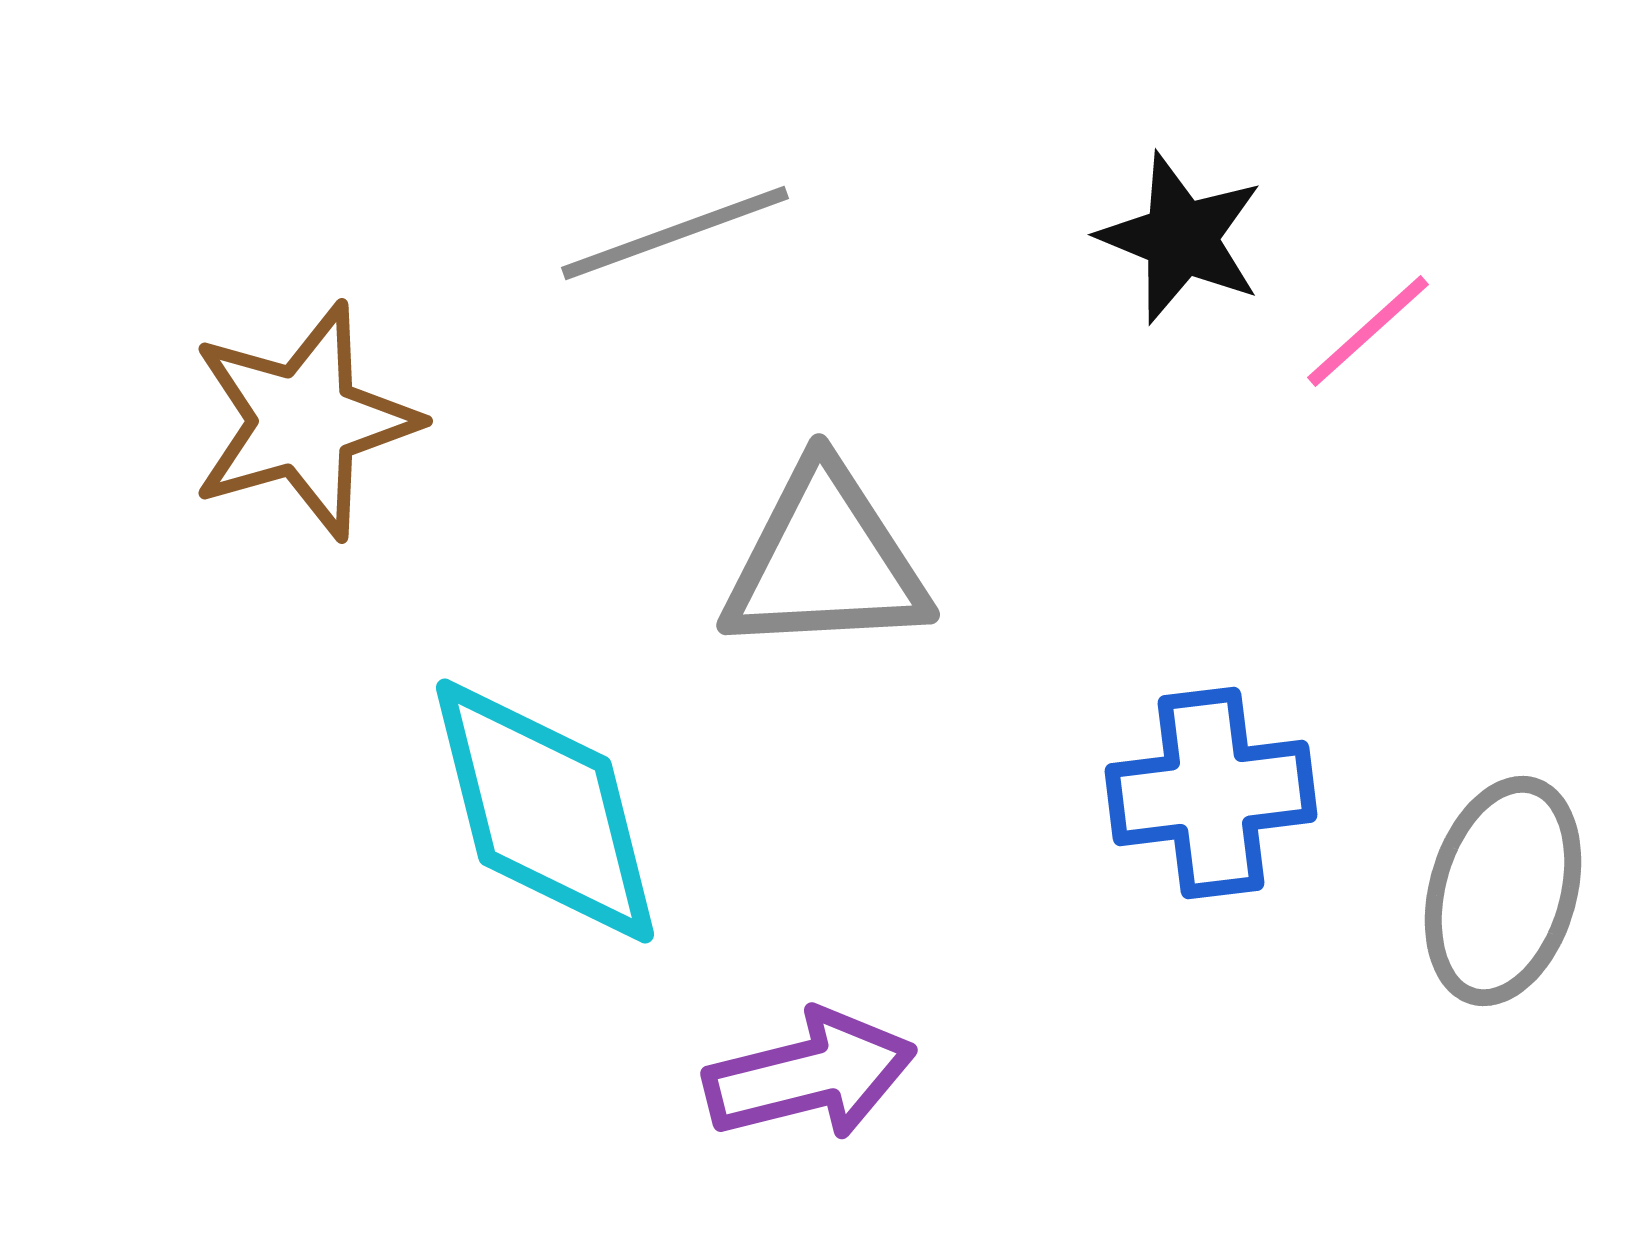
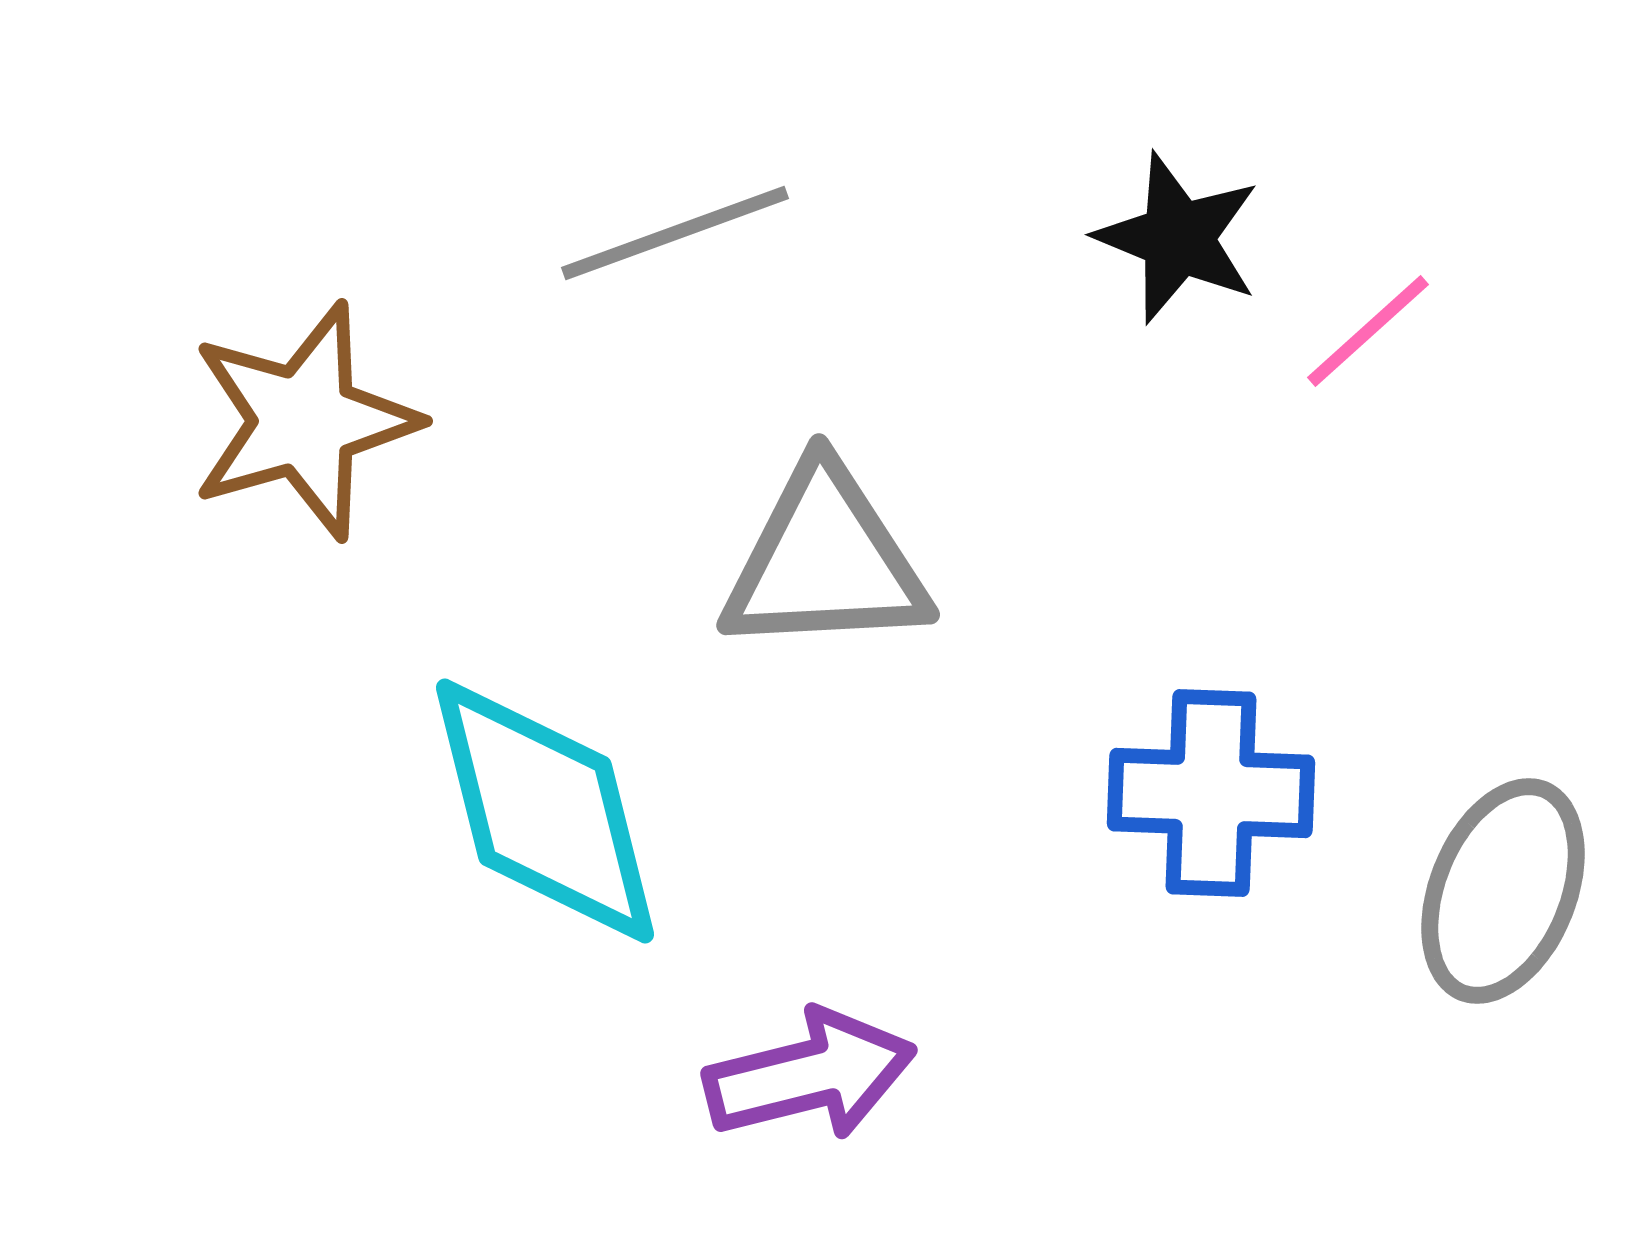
black star: moved 3 px left
blue cross: rotated 9 degrees clockwise
gray ellipse: rotated 6 degrees clockwise
